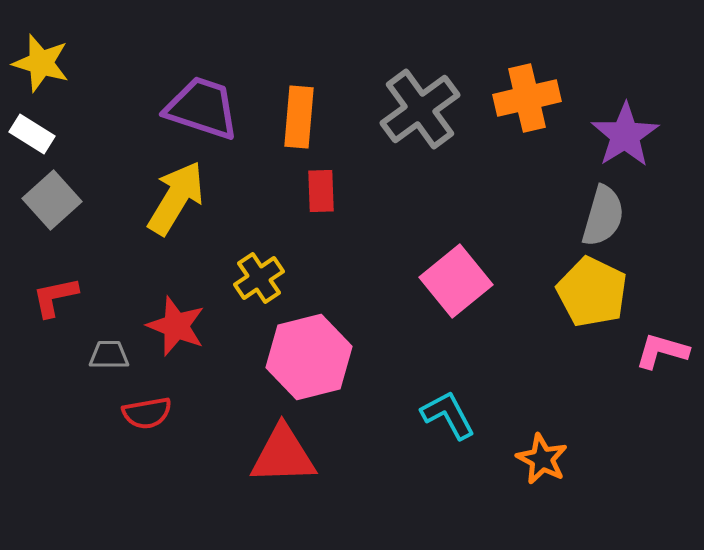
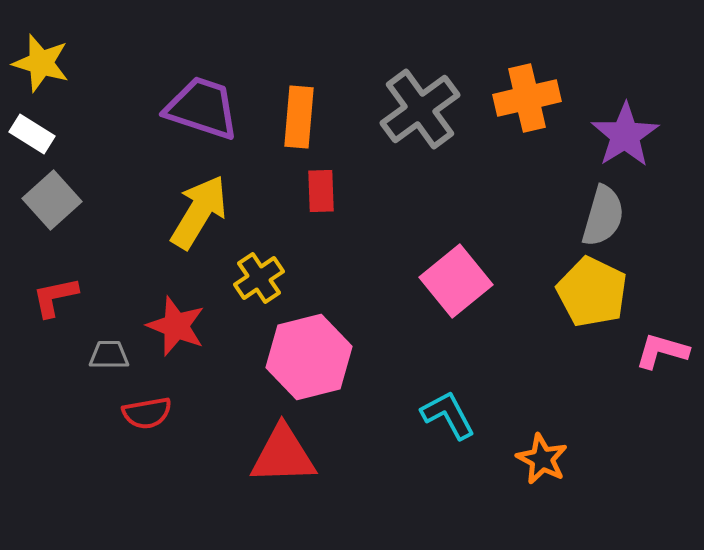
yellow arrow: moved 23 px right, 14 px down
